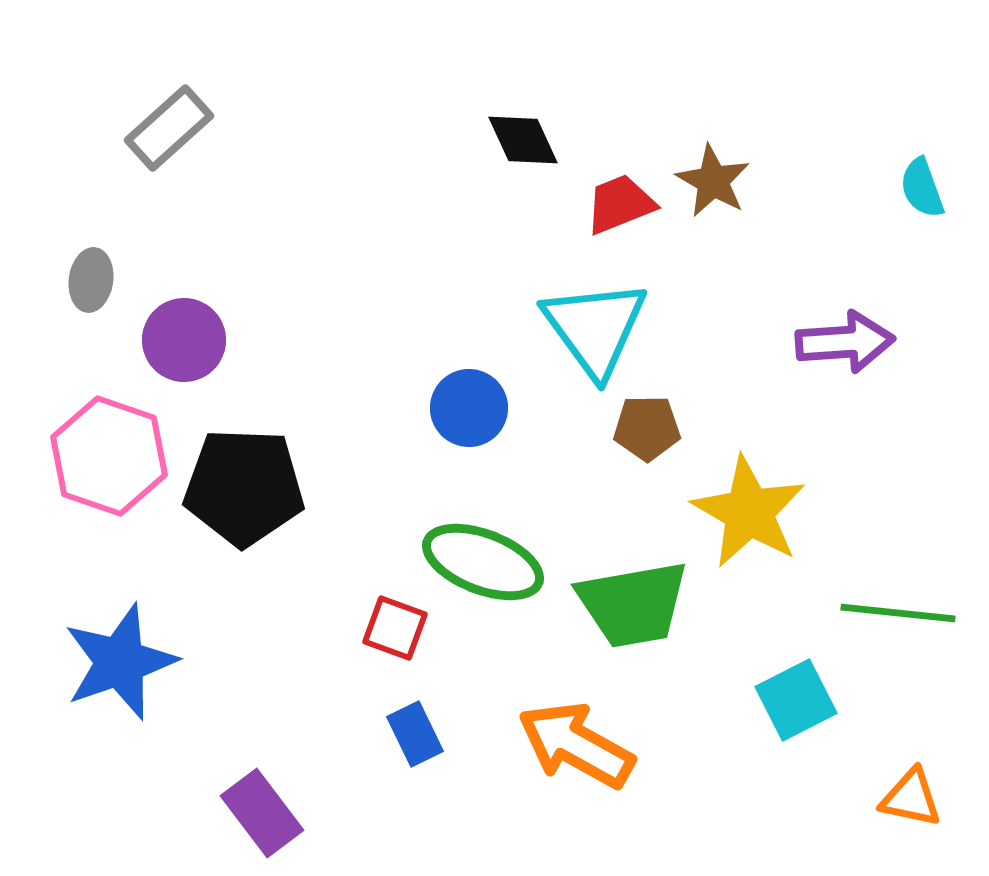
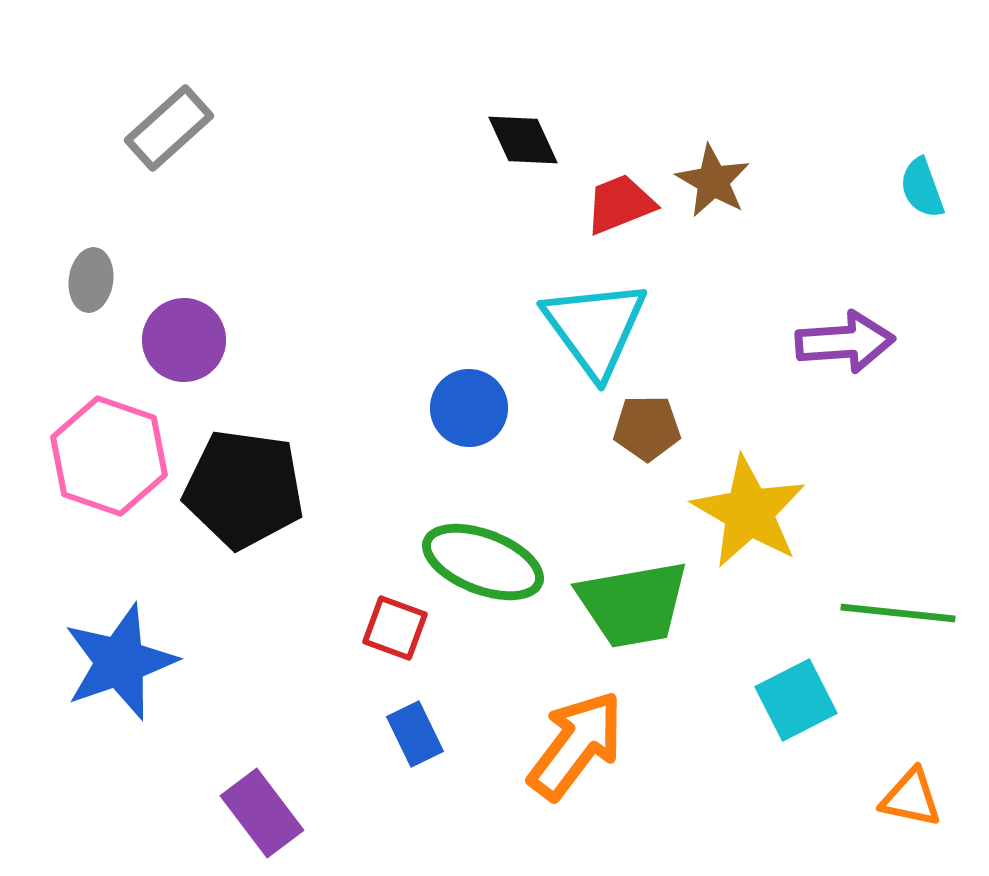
black pentagon: moved 2 px down; rotated 6 degrees clockwise
orange arrow: rotated 98 degrees clockwise
